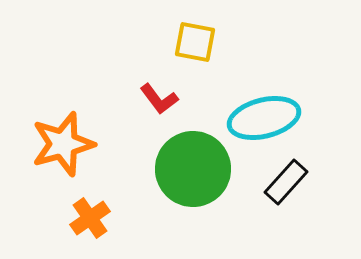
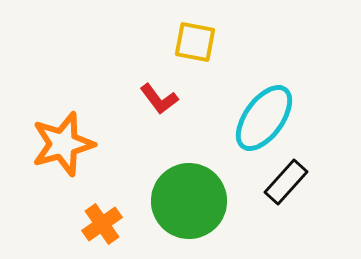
cyan ellipse: rotated 40 degrees counterclockwise
green circle: moved 4 px left, 32 px down
orange cross: moved 12 px right, 6 px down
